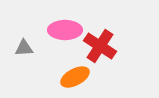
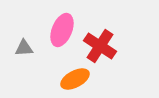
pink ellipse: moved 3 px left; rotated 68 degrees counterclockwise
orange ellipse: moved 2 px down
